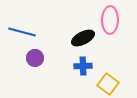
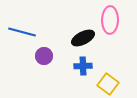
purple circle: moved 9 px right, 2 px up
